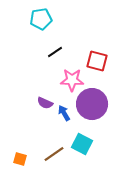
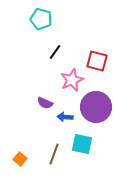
cyan pentagon: rotated 25 degrees clockwise
black line: rotated 21 degrees counterclockwise
pink star: rotated 25 degrees counterclockwise
purple circle: moved 4 px right, 3 px down
blue arrow: moved 1 px right, 4 px down; rotated 56 degrees counterclockwise
cyan square: rotated 15 degrees counterclockwise
brown line: rotated 35 degrees counterclockwise
orange square: rotated 24 degrees clockwise
